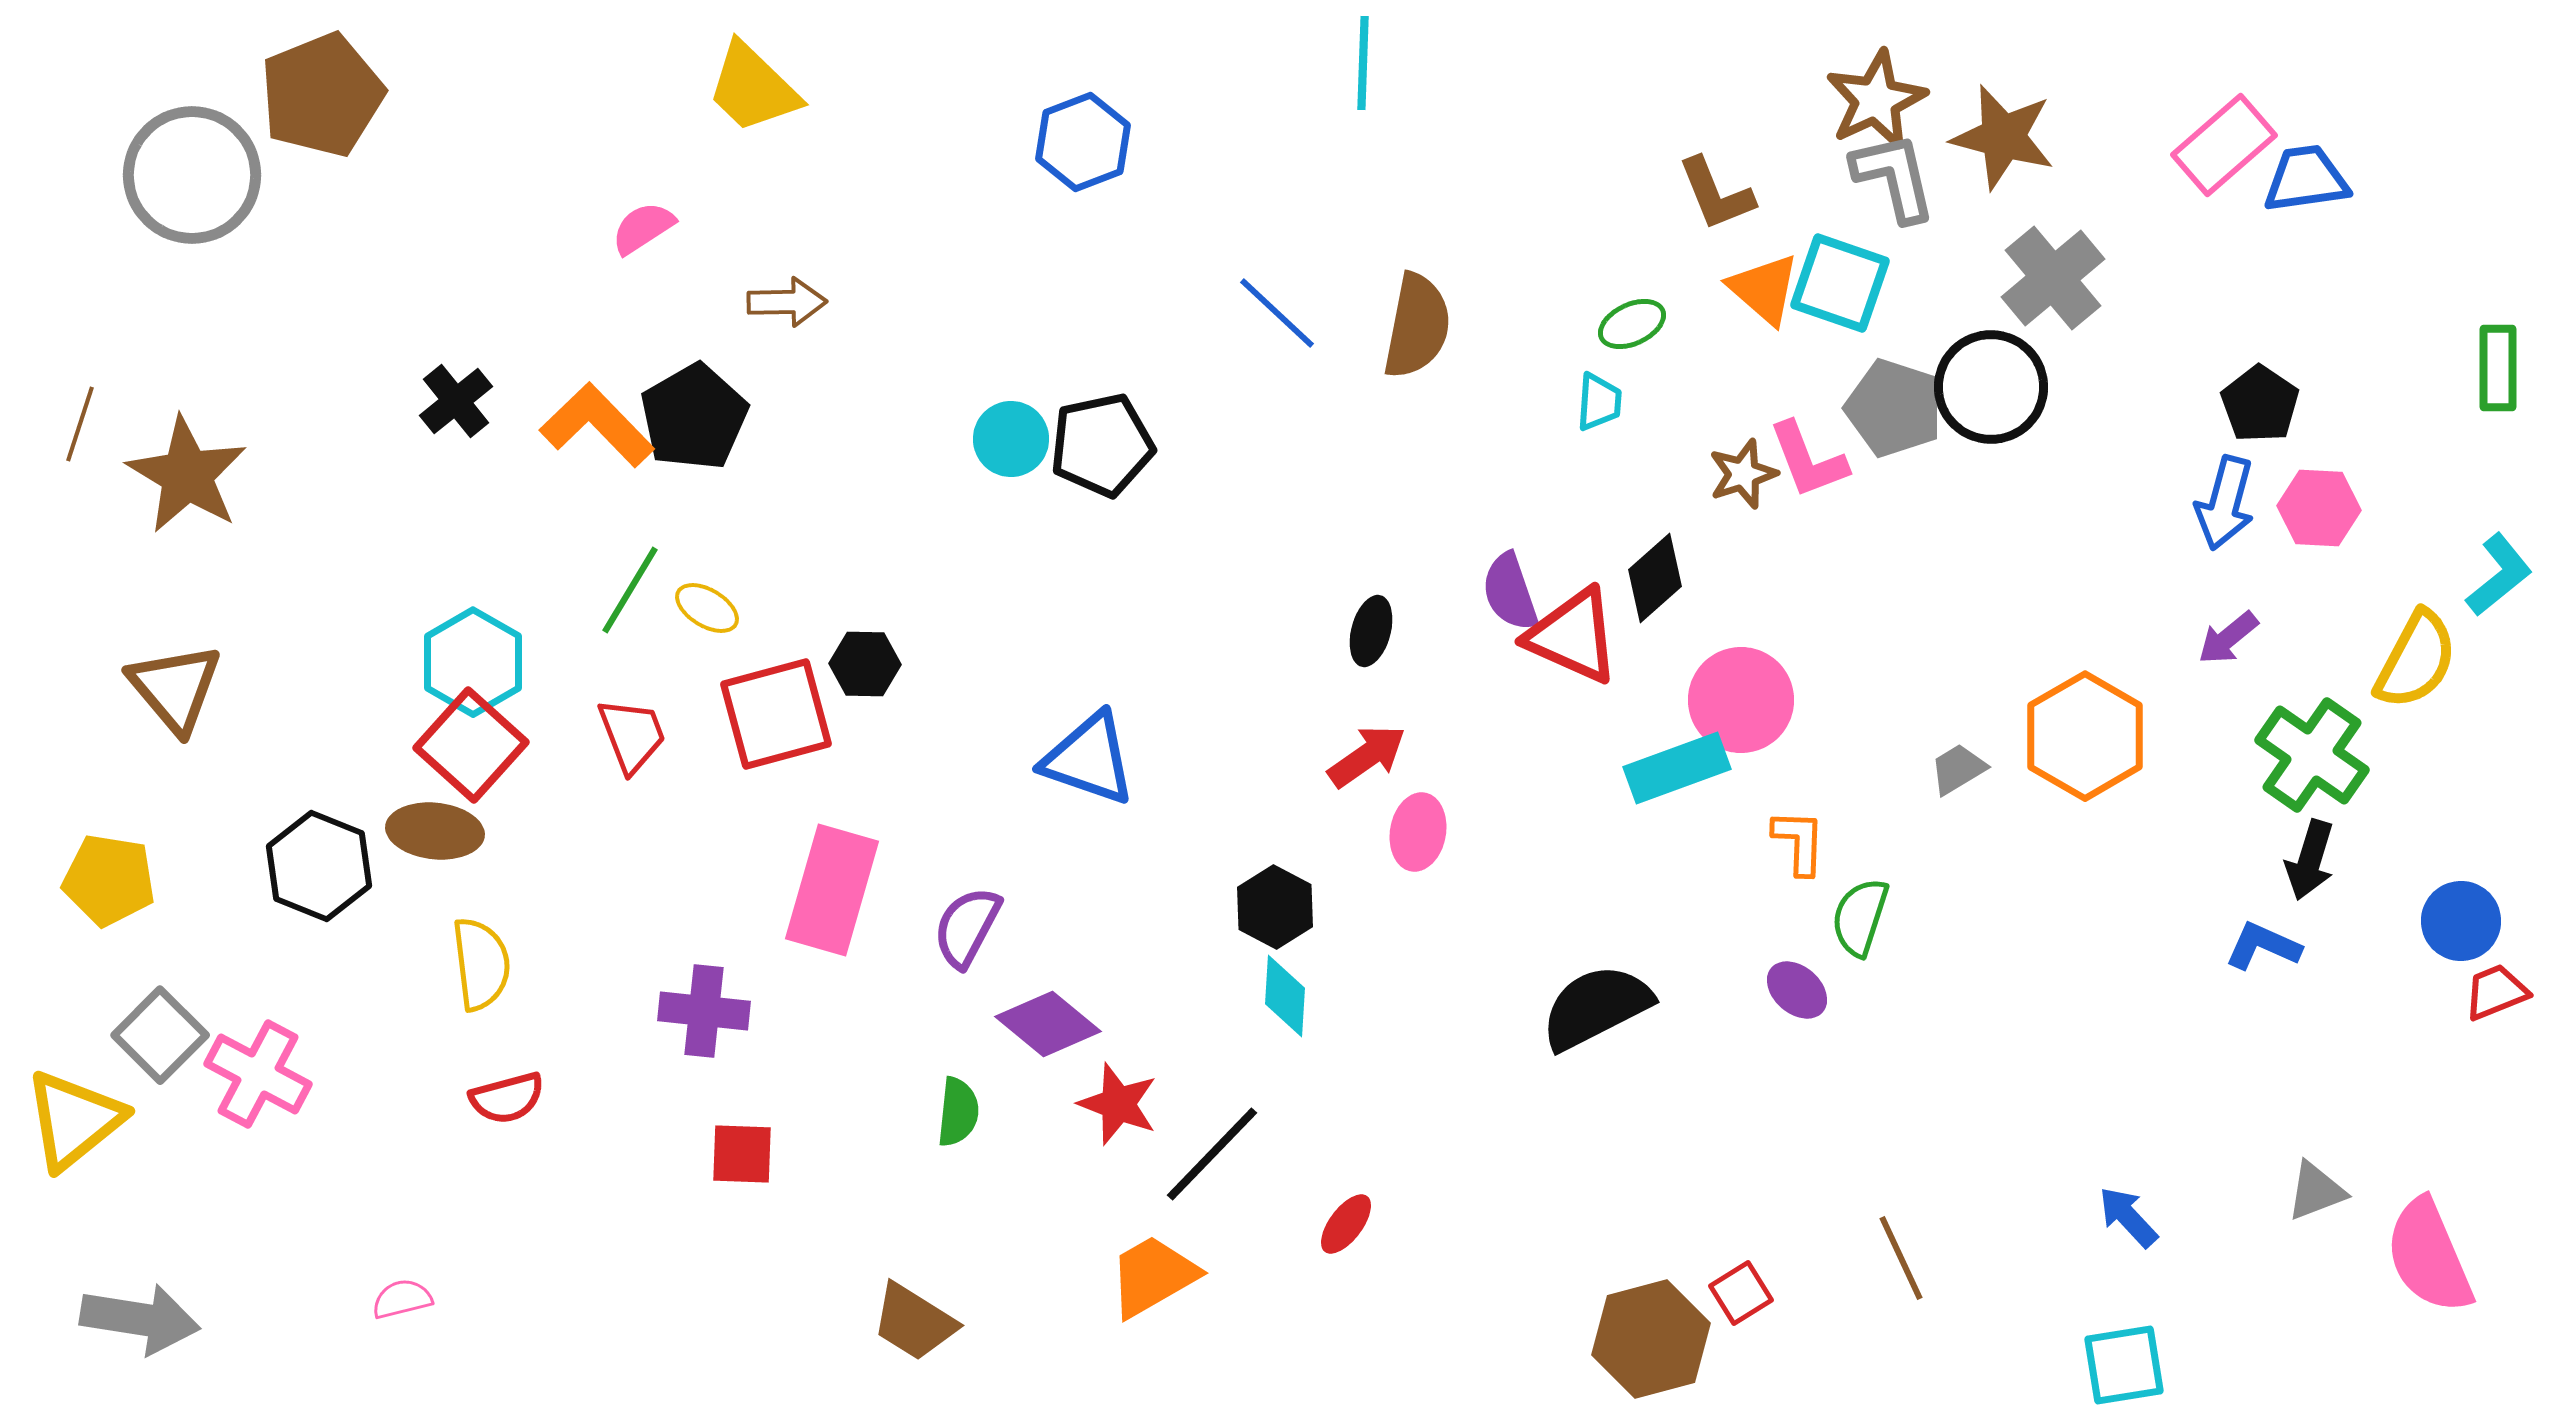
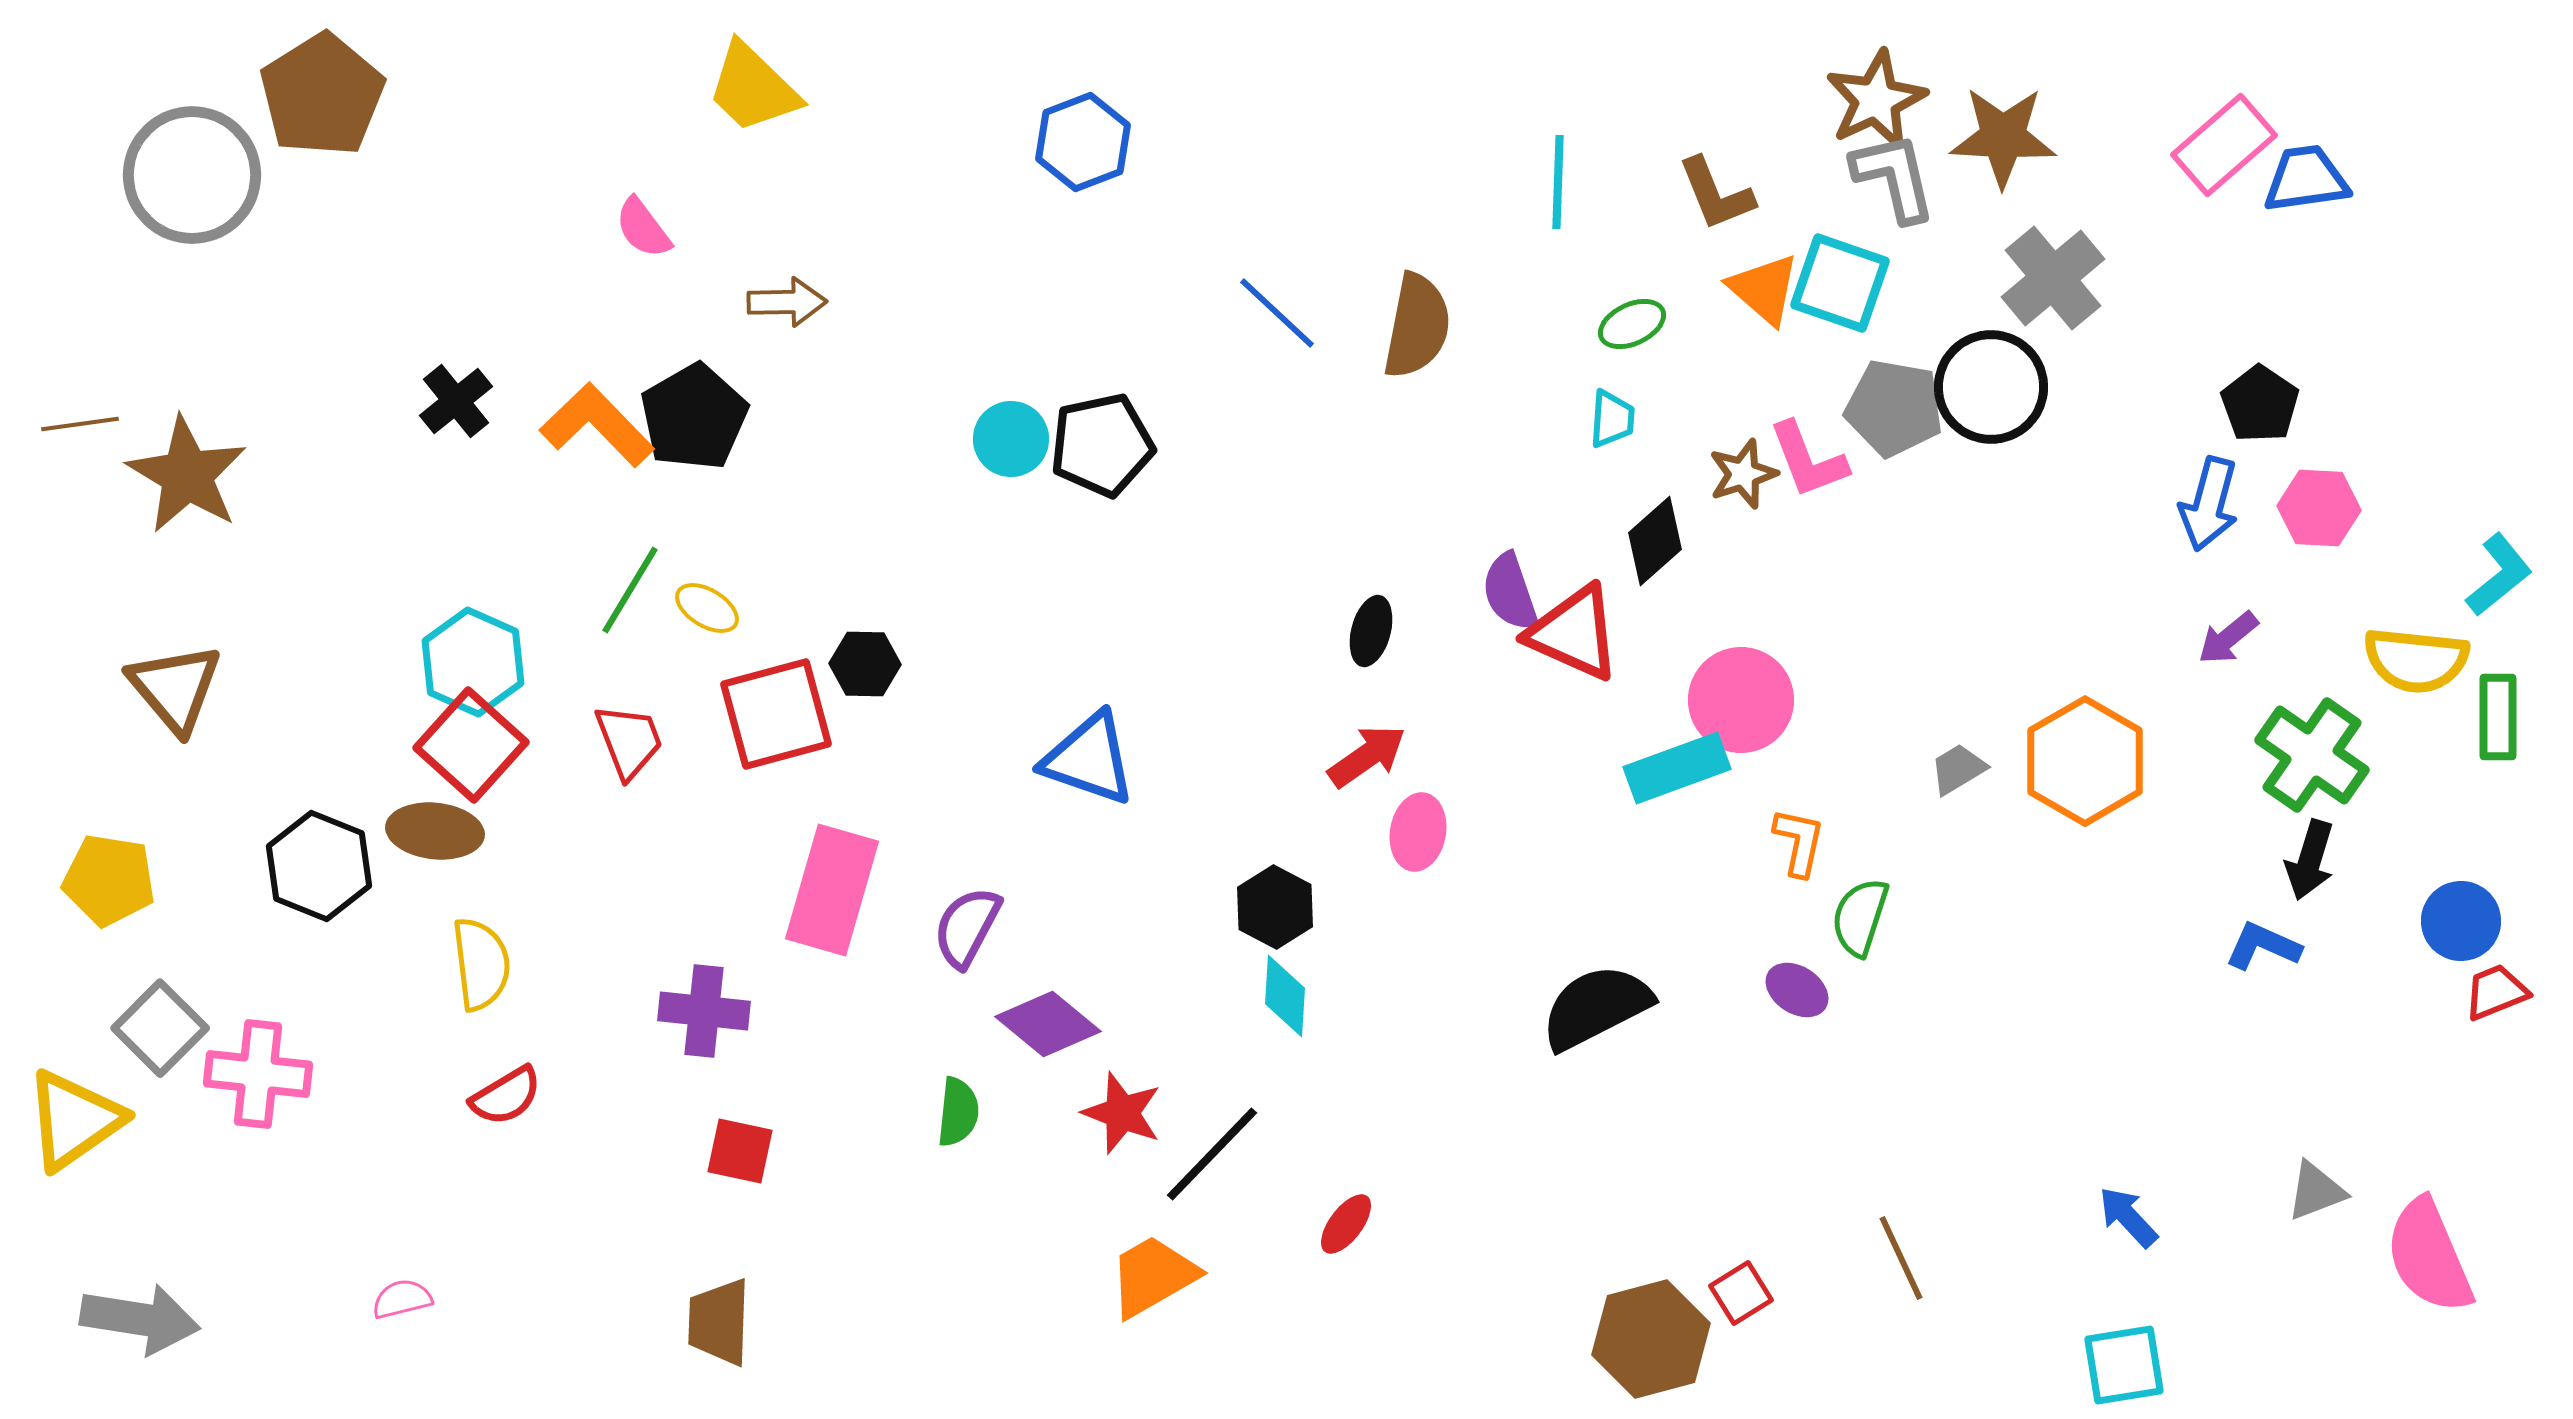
cyan line at (1363, 63): moved 195 px right, 119 px down
brown pentagon at (322, 95): rotated 10 degrees counterclockwise
brown star at (2003, 137): rotated 12 degrees counterclockwise
pink semicircle at (643, 228): rotated 94 degrees counterclockwise
green rectangle at (2498, 368): moved 349 px down
cyan trapezoid at (1599, 402): moved 13 px right, 17 px down
gray pentagon at (1894, 408): rotated 8 degrees counterclockwise
brown line at (80, 424): rotated 64 degrees clockwise
blue arrow at (2225, 503): moved 16 px left, 1 px down
black diamond at (1655, 578): moved 37 px up
red triangle at (1573, 636): moved 1 px right, 3 px up
yellow semicircle at (2416, 660): rotated 68 degrees clockwise
cyan hexagon at (473, 662): rotated 6 degrees counterclockwise
red trapezoid at (632, 735): moved 3 px left, 6 px down
orange hexagon at (2085, 736): moved 25 px down
orange L-shape at (1799, 842): rotated 10 degrees clockwise
purple ellipse at (1797, 990): rotated 8 degrees counterclockwise
gray square at (160, 1035): moved 7 px up
pink cross at (258, 1074): rotated 22 degrees counterclockwise
red semicircle at (507, 1098): moved 1 px left, 2 px up; rotated 16 degrees counterclockwise
red star at (1118, 1104): moved 4 px right, 9 px down
yellow triangle at (74, 1120): rotated 4 degrees clockwise
red square at (742, 1154): moved 2 px left, 3 px up; rotated 10 degrees clockwise
brown trapezoid at (914, 1322): moved 195 px left; rotated 60 degrees clockwise
